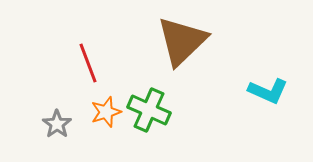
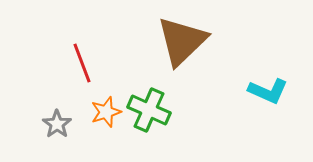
red line: moved 6 px left
